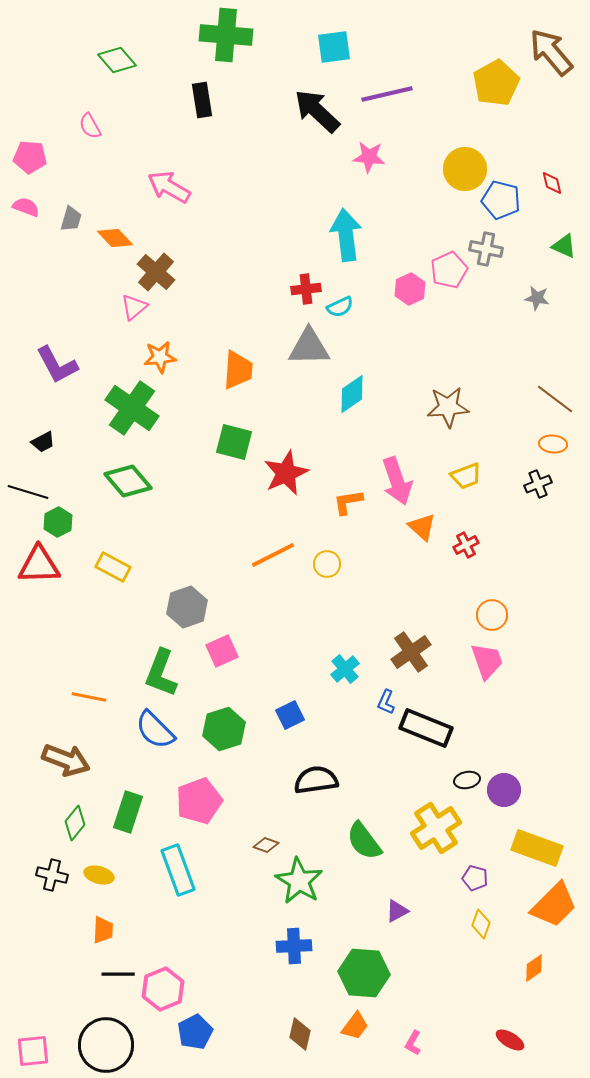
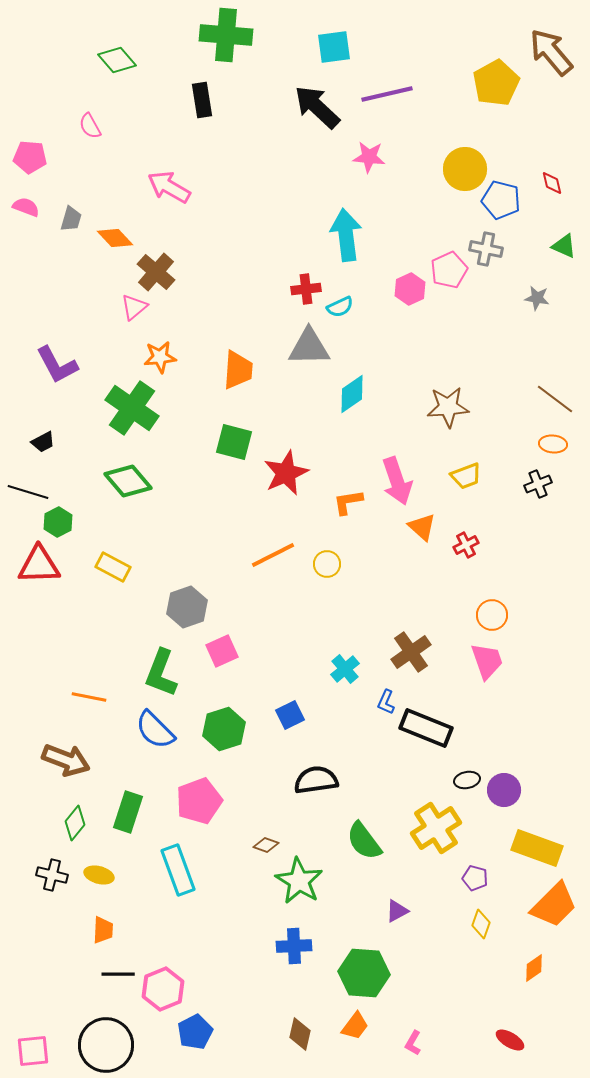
black arrow at (317, 111): moved 4 px up
